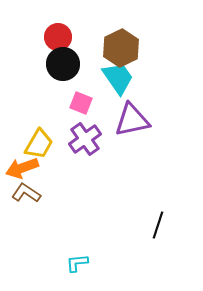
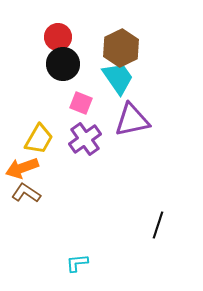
yellow trapezoid: moved 5 px up
